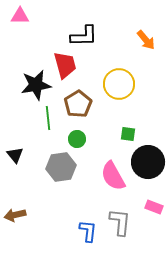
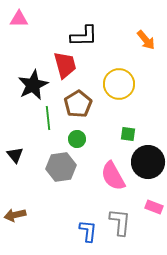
pink triangle: moved 1 px left, 3 px down
black star: moved 3 px left; rotated 16 degrees counterclockwise
